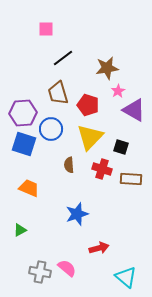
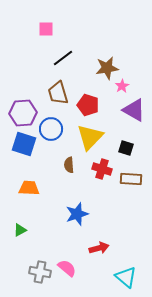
pink star: moved 4 px right, 5 px up
black square: moved 5 px right, 1 px down
orange trapezoid: rotated 20 degrees counterclockwise
